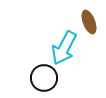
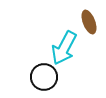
black circle: moved 1 px up
